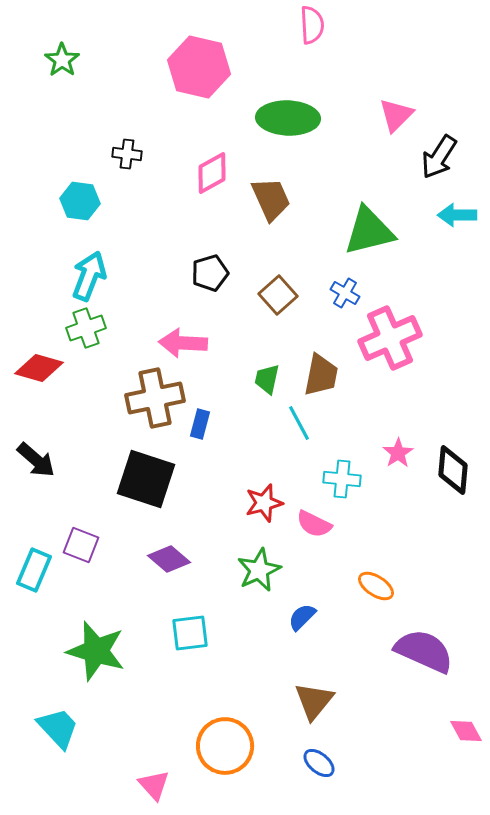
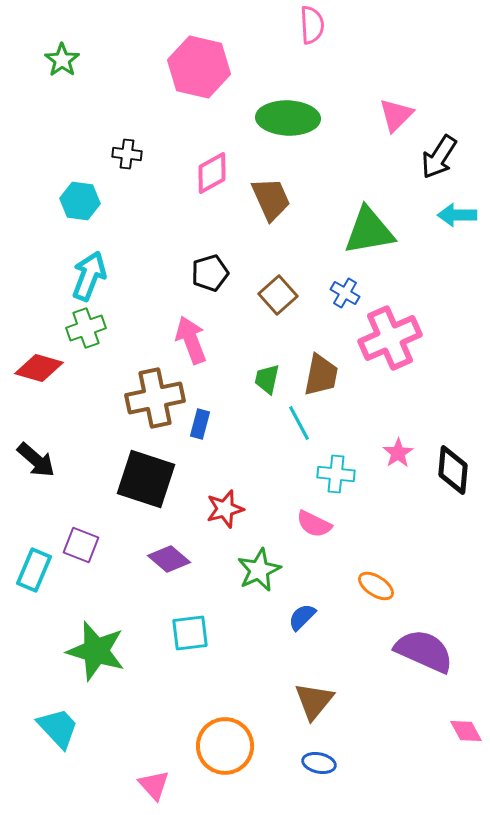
green triangle at (369, 231): rotated 4 degrees clockwise
pink arrow at (183, 343): moved 8 px right, 3 px up; rotated 66 degrees clockwise
cyan cross at (342, 479): moved 6 px left, 5 px up
red star at (264, 503): moved 39 px left, 6 px down
blue ellipse at (319, 763): rotated 28 degrees counterclockwise
